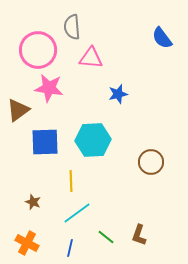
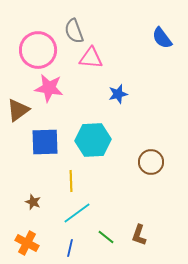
gray semicircle: moved 2 px right, 4 px down; rotated 15 degrees counterclockwise
